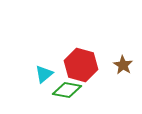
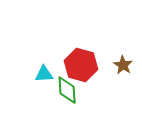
cyan triangle: rotated 36 degrees clockwise
green diamond: rotated 76 degrees clockwise
